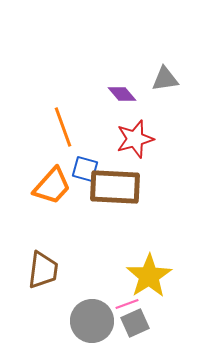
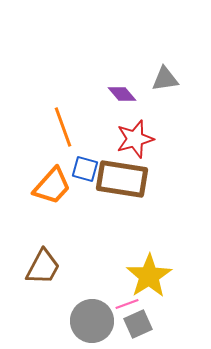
brown rectangle: moved 7 px right, 8 px up; rotated 6 degrees clockwise
brown trapezoid: moved 3 px up; rotated 21 degrees clockwise
gray square: moved 3 px right, 1 px down
